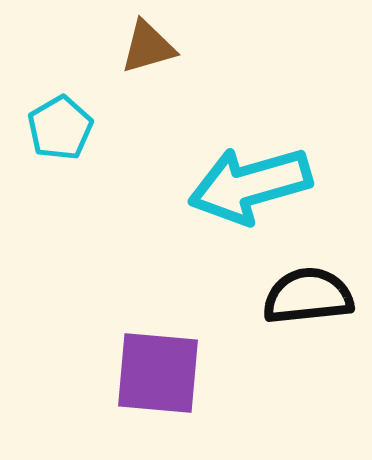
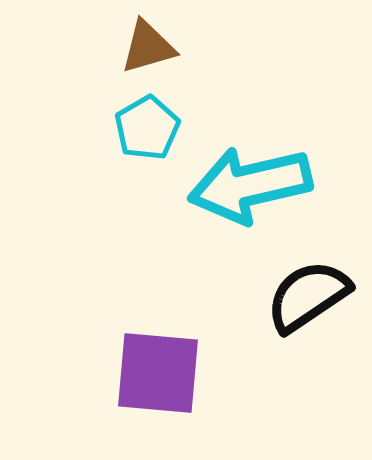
cyan pentagon: moved 87 px right
cyan arrow: rotated 3 degrees clockwise
black semicircle: rotated 28 degrees counterclockwise
